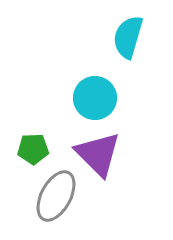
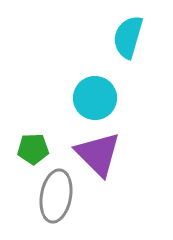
gray ellipse: rotated 18 degrees counterclockwise
